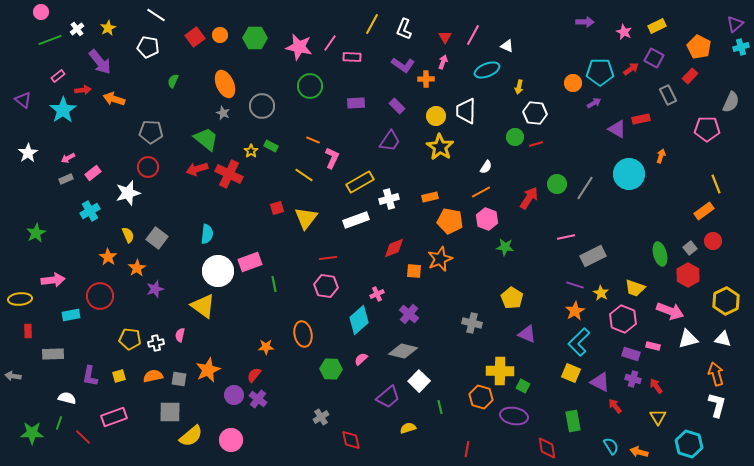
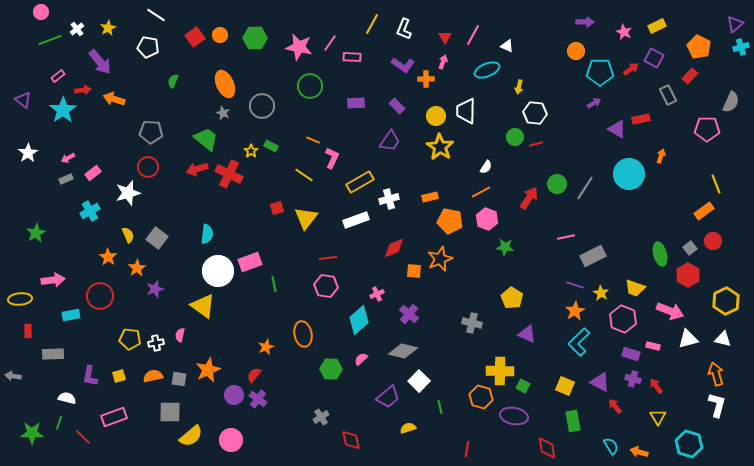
orange circle at (573, 83): moved 3 px right, 32 px up
orange star at (266, 347): rotated 21 degrees counterclockwise
yellow square at (571, 373): moved 6 px left, 13 px down
